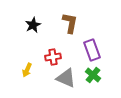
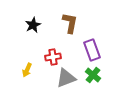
gray triangle: rotated 45 degrees counterclockwise
